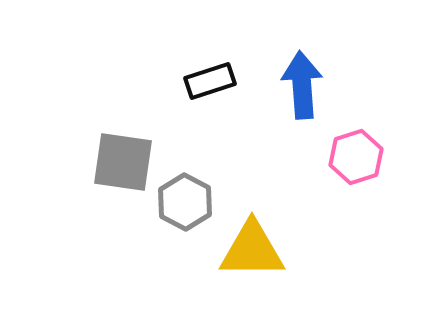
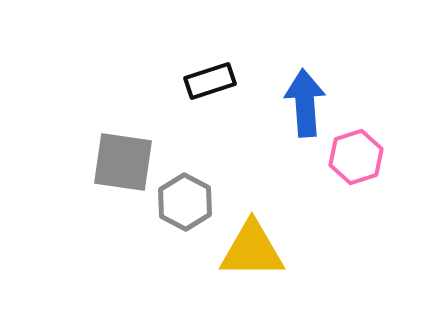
blue arrow: moved 3 px right, 18 px down
